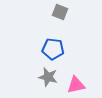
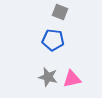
blue pentagon: moved 9 px up
pink triangle: moved 4 px left, 6 px up
